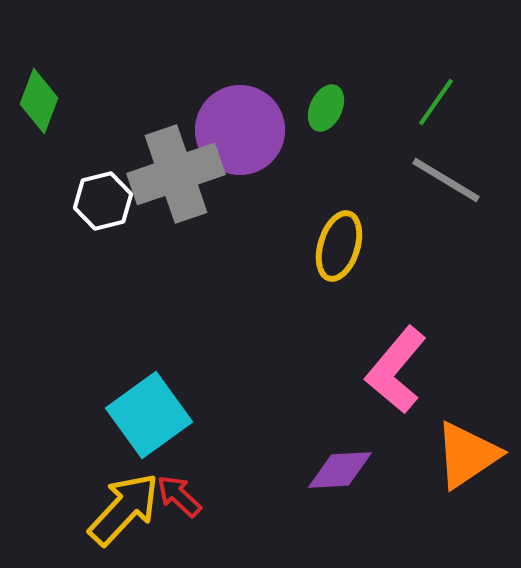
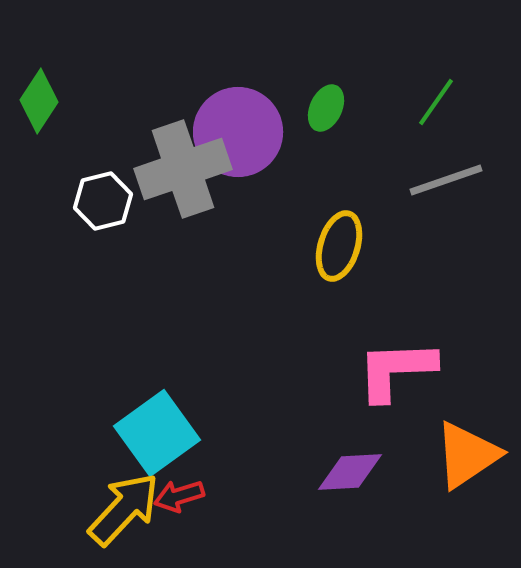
green diamond: rotated 12 degrees clockwise
purple circle: moved 2 px left, 2 px down
gray cross: moved 7 px right, 5 px up
gray line: rotated 50 degrees counterclockwise
pink L-shape: rotated 48 degrees clockwise
cyan square: moved 8 px right, 18 px down
purple diamond: moved 10 px right, 2 px down
red arrow: rotated 60 degrees counterclockwise
